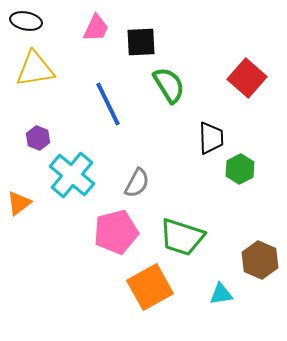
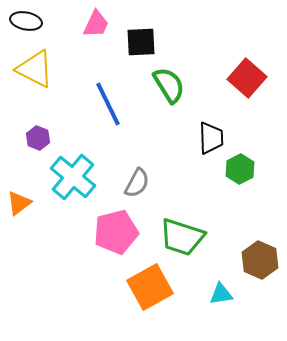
pink trapezoid: moved 4 px up
yellow triangle: rotated 36 degrees clockwise
cyan cross: moved 1 px right, 2 px down
